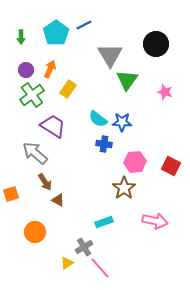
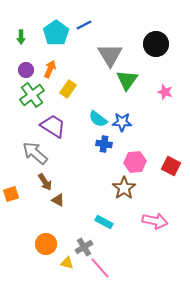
cyan rectangle: rotated 48 degrees clockwise
orange circle: moved 11 px right, 12 px down
yellow triangle: rotated 48 degrees clockwise
